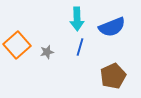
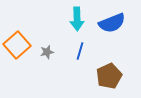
blue semicircle: moved 4 px up
blue line: moved 4 px down
brown pentagon: moved 4 px left
